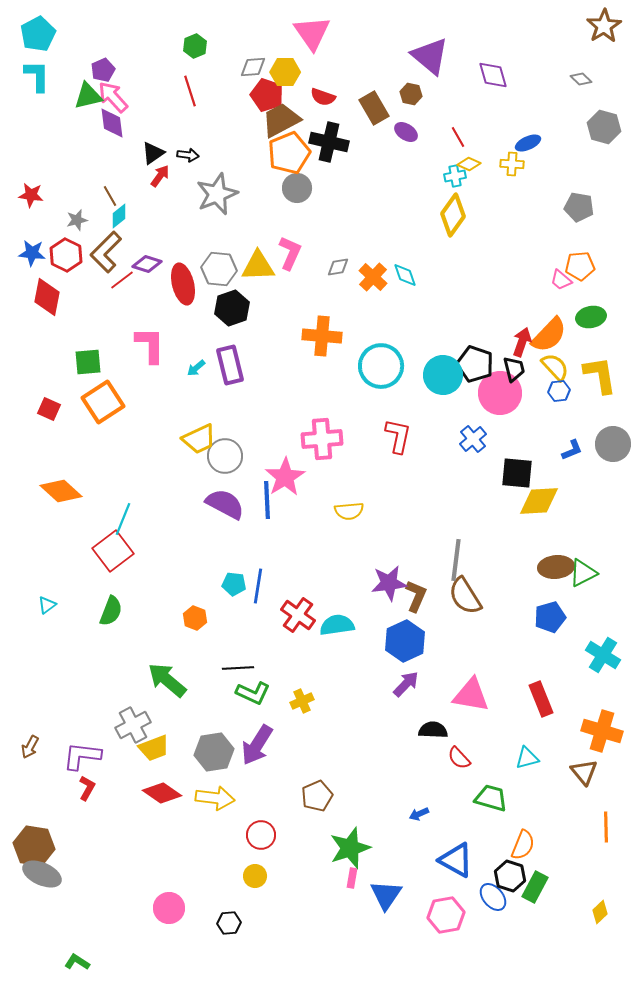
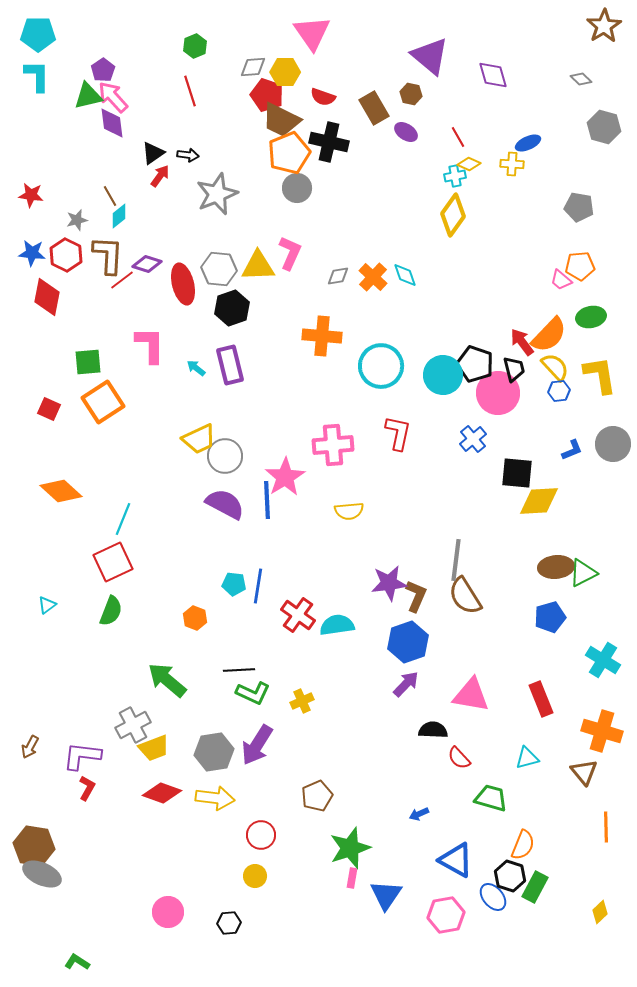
cyan pentagon at (38, 34): rotated 28 degrees clockwise
purple pentagon at (103, 70): rotated 10 degrees counterclockwise
brown trapezoid at (281, 120): rotated 126 degrees counterclockwise
brown L-shape at (106, 252): moved 2 px right, 3 px down; rotated 138 degrees clockwise
gray diamond at (338, 267): moved 9 px down
red arrow at (522, 342): rotated 56 degrees counterclockwise
cyan arrow at (196, 368): rotated 78 degrees clockwise
pink circle at (500, 393): moved 2 px left
red L-shape at (398, 436): moved 3 px up
pink cross at (322, 439): moved 11 px right, 6 px down
red square at (113, 551): moved 11 px down; rotated 12 degrees clockwise
blue hexagon at (405, 641): moved 3 px right, 1 px down; rotated 6 degrees clockwise
cyan cross at (603, 655): moved 5 px down
black line at (238, 668): moved 1 px right, 2 px down
red diamond at (162, 793): rotated 15 degrees counterclockwise
pink circle at (169, 908): moved 1 px left, 4 px down
